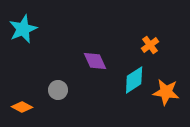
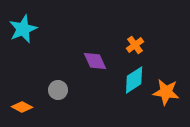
orange cross: moved 15 px left
